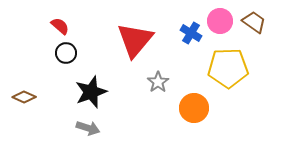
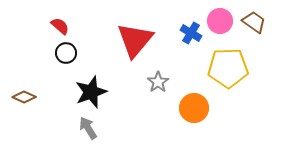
gray arrow: rotated 140 degrees counterclockwise
